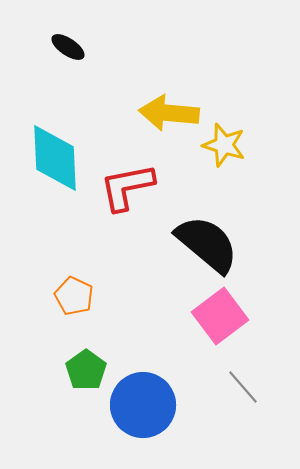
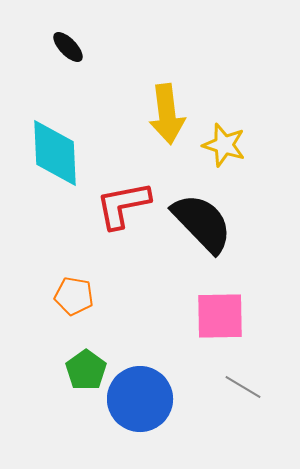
black ellipse: rotated 12 degrees clockwise
yellow arrow: moved 2 px left, 1 px down; rotated 102 degrees counterclockwise
cyan diamond: moved 5 px up
red L-shape: moved 4 px left, 18 px down
black semicircle: moved 5 px left, 21 px up; rotated 6 degrees clockwise
orange pentagon: rotated 15 degrees counterclockwise
pink square: rotated 36 degrees clockwise
gray line: rotated 18 degrees counterclockwise
blue circle: moved 3 px left, 6 px up
